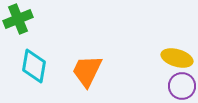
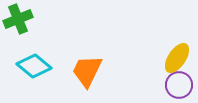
yellow ellipse: rotated 72 degrees counterclockwise
cyan diamond: rotated 60 degrees counterclockwise
purple circle: moved 3 px left, 1 px up
